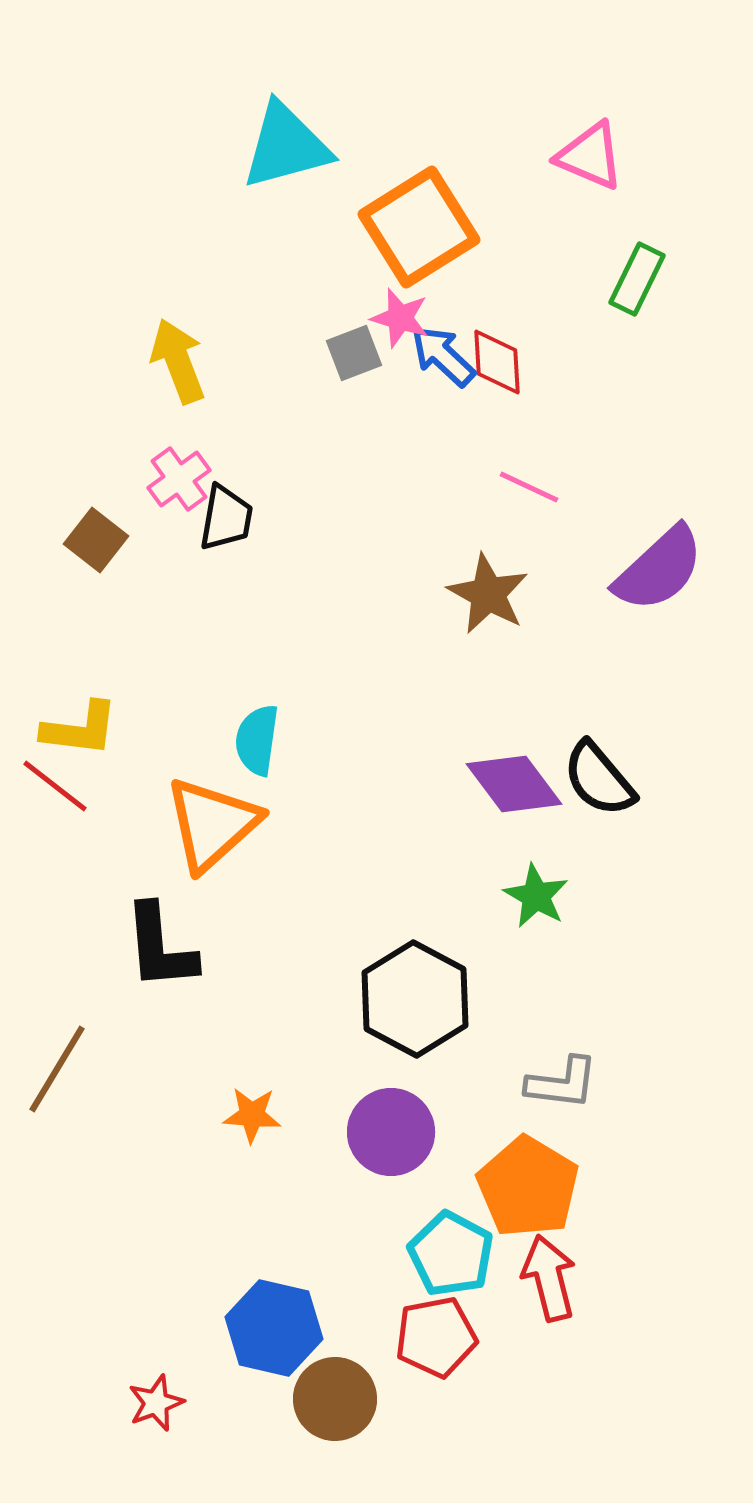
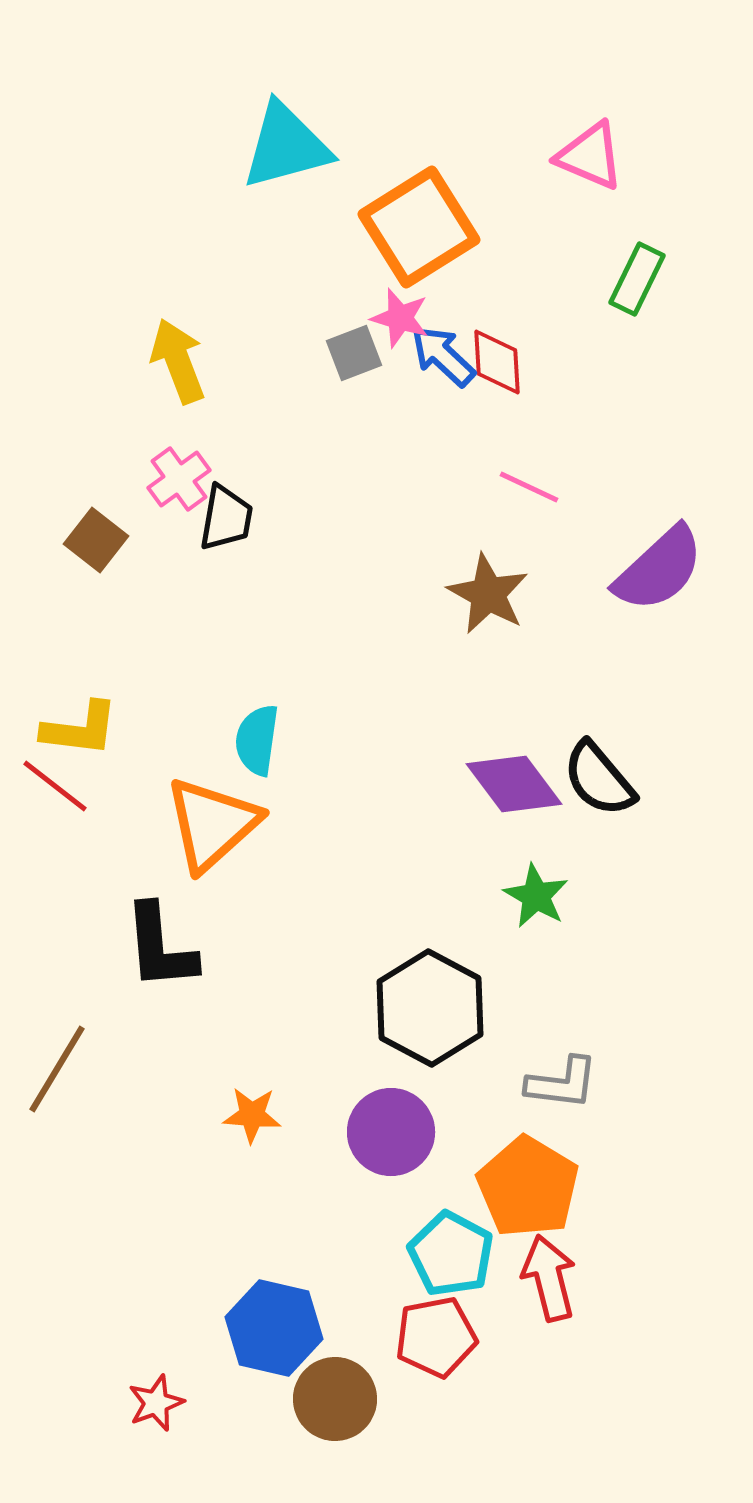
black hexagon: moved 15 px right, 9 px down
